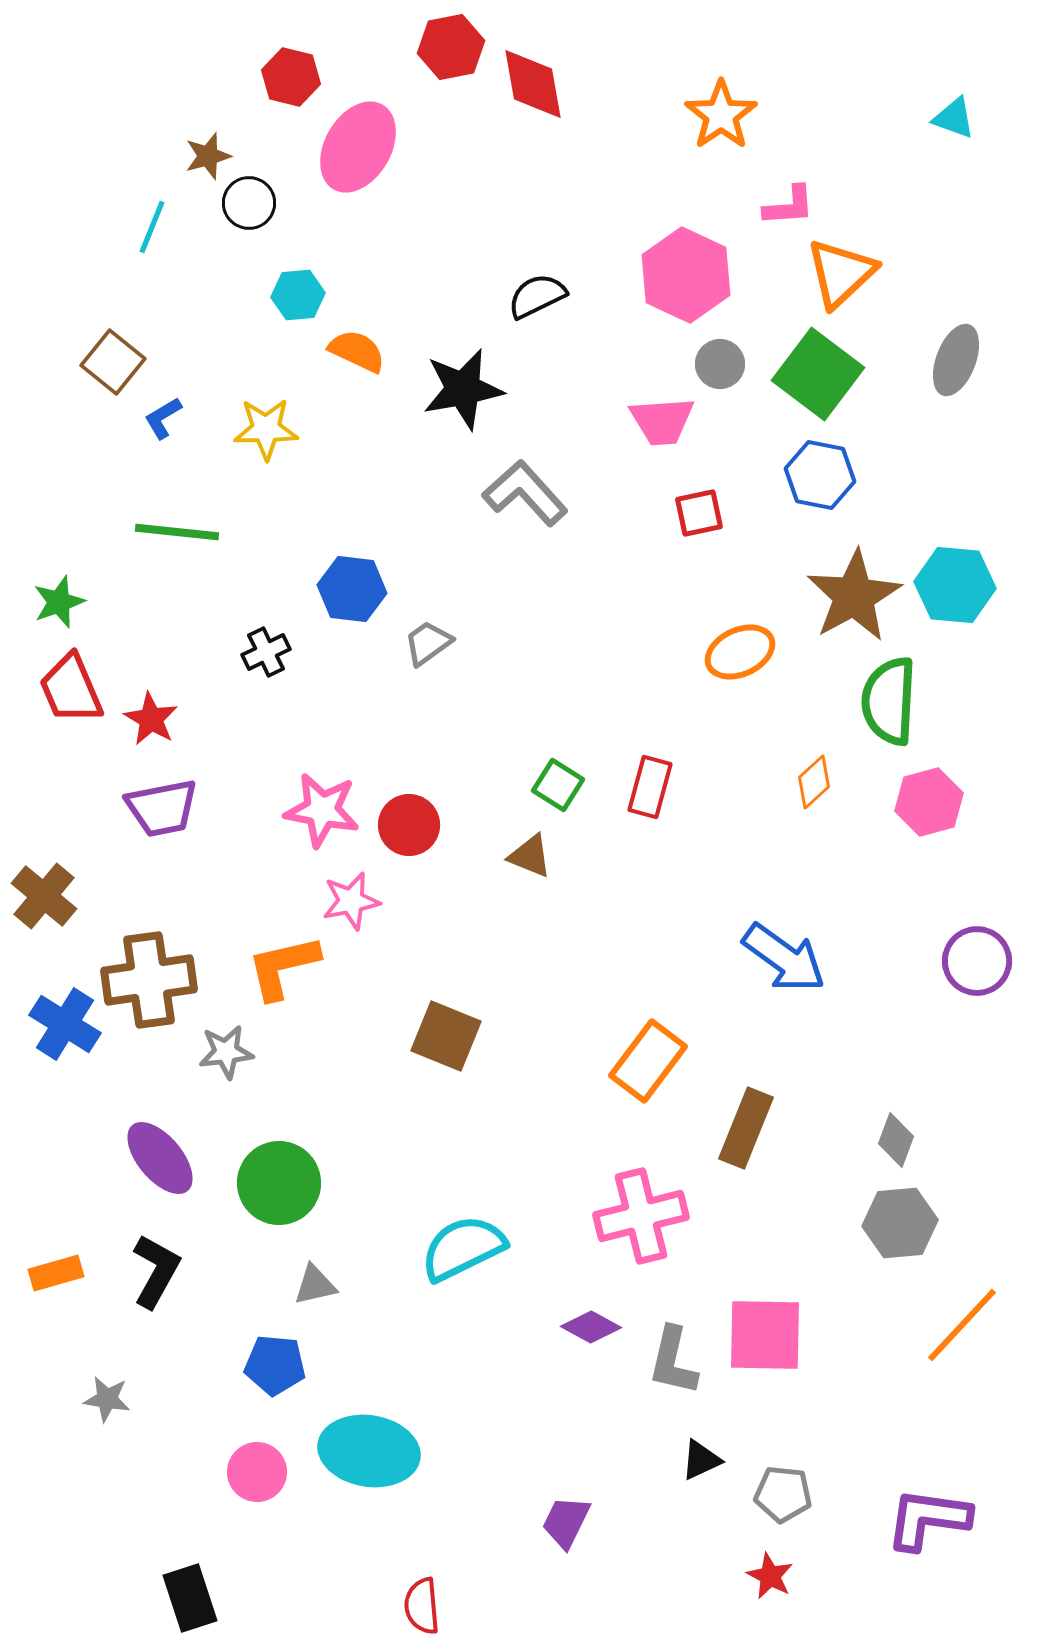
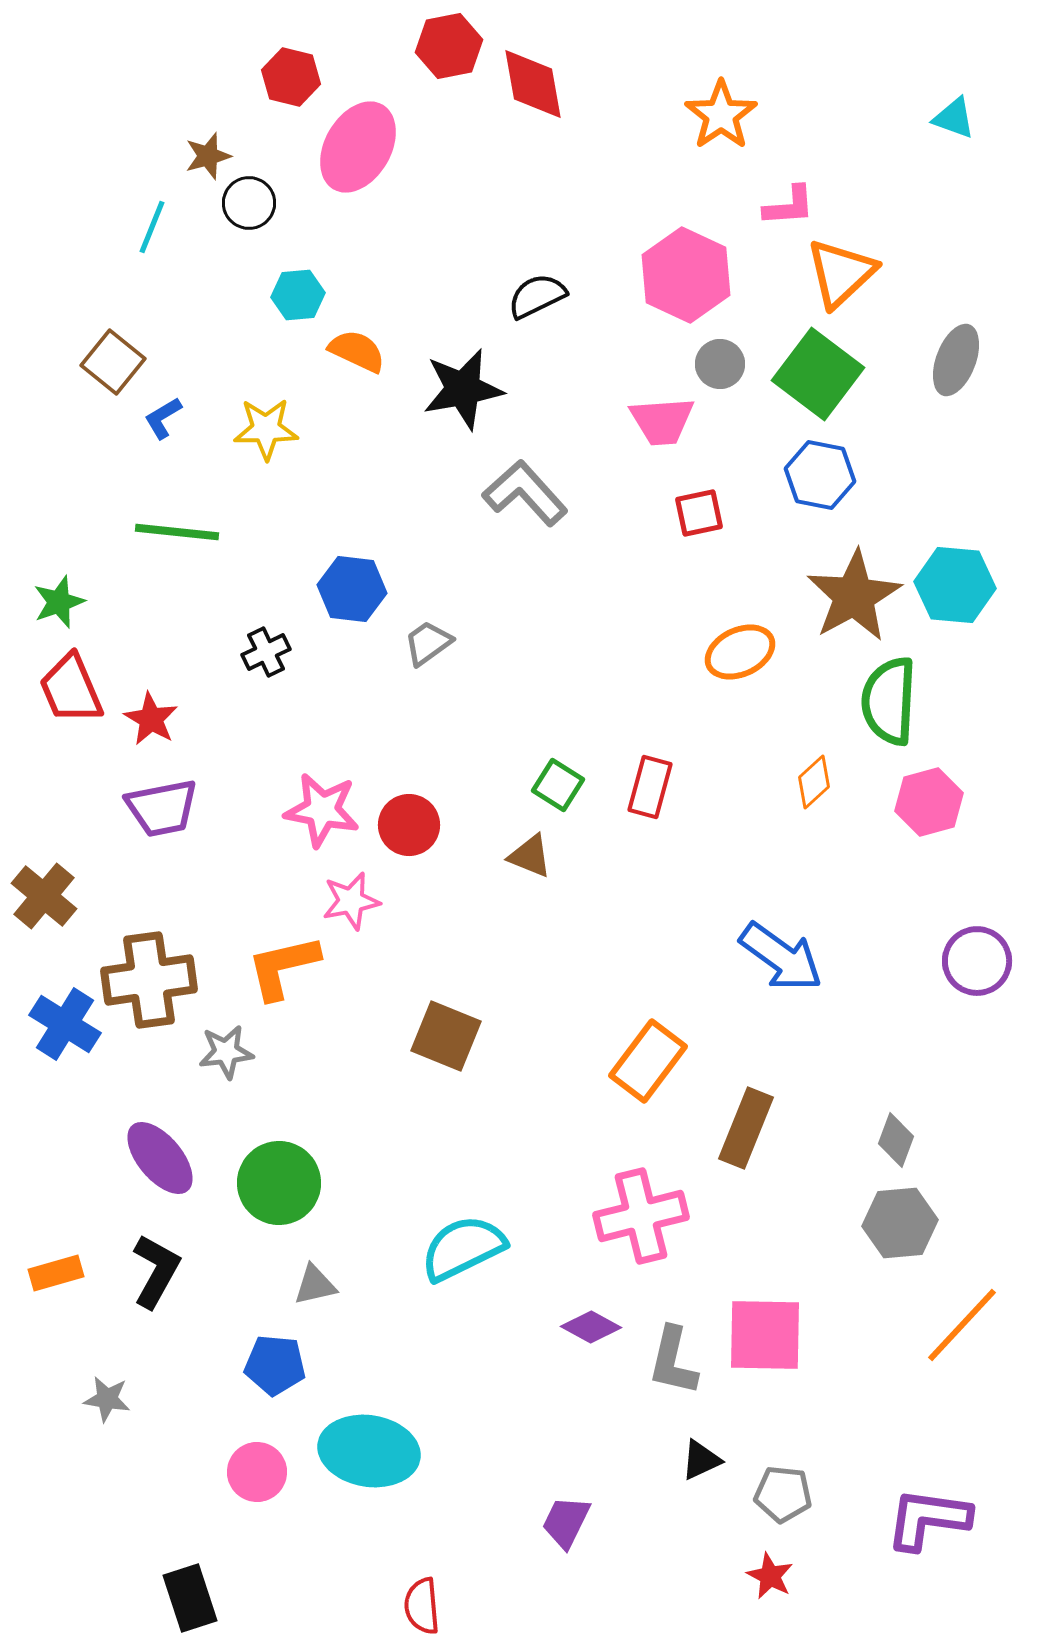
red hexagon at (451, 47): moved 2 px left, 1 px up
blue arrow at (784, 958): moved 3 px left, 1 px up
